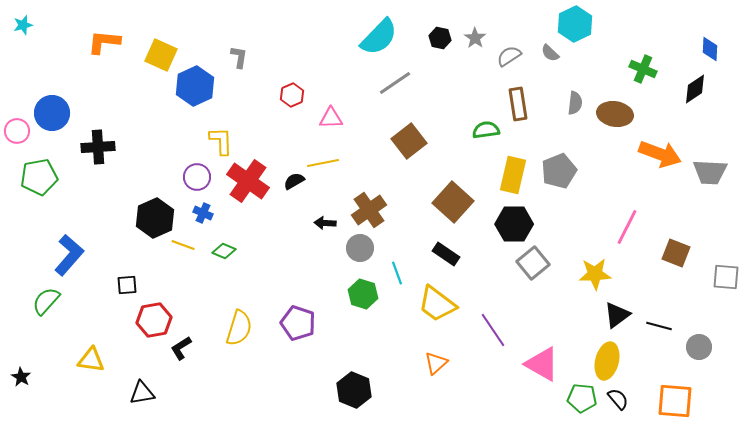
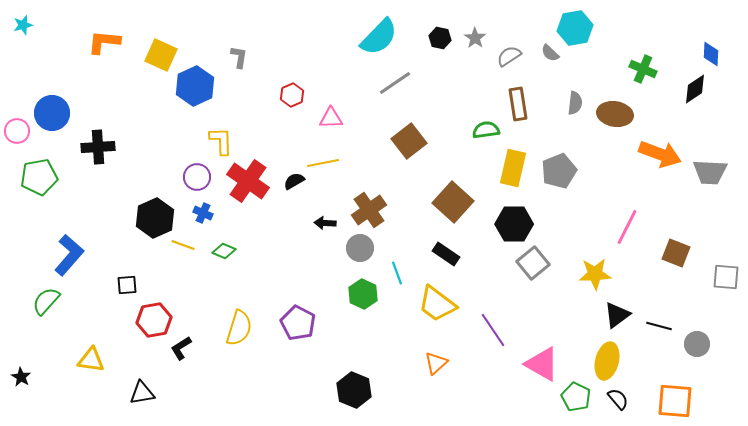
cyan hexagon at (575, 24): moved 4 px down; rotated 16 degrees clockwise
blue diamond at (710, 49): moved 1 px right, 5 px down
yellow rectangle at (513, 175): moved 7 px up
green hexagon at (363, 294): rotated 8 degrees clockwise
purple pentagon at (298, 323): rotated 8 degrees clockwise
gray circle at (699, 347): moved 2 px left, 3 px up
green pentagon at (582, 398): moved 6 px left, 1 px up; rotated 20 degrees clockwise
